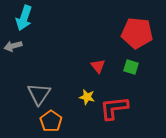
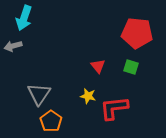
yellow star: moved 1 px right, 1 px up
